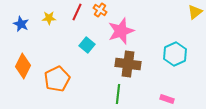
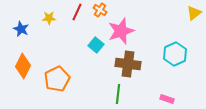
yellow triangle: moved 1 px left, 1 px down
blue star: moved 5 px down
cyan square: moved 9 px right
